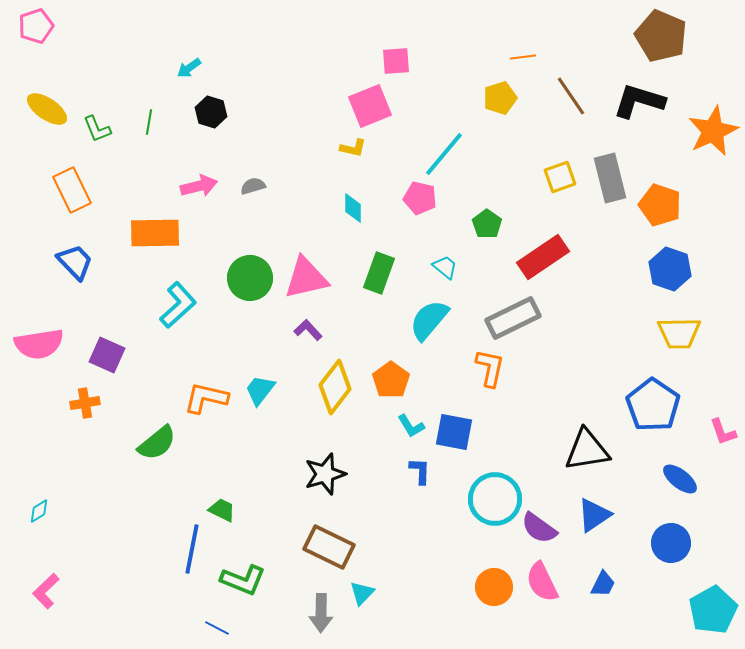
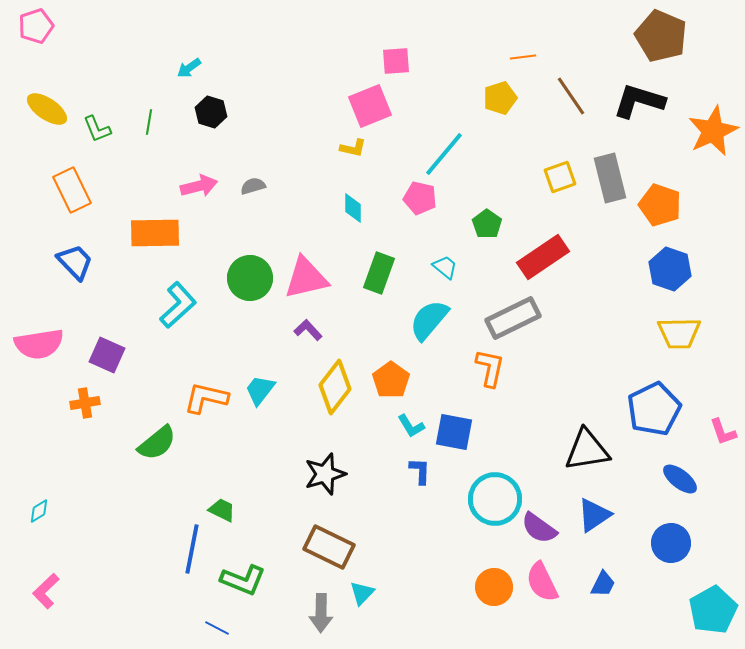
blue pentagon at (653, 405): moved 1 px right, 4 px down; rotated 12 degrees clockwise
